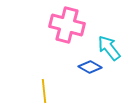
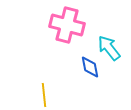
blue diamond: rotated 50 degrees clockwise
yellow line: moved 4 px down
